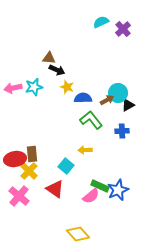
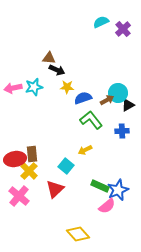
yellow star: rotated 16 degrees counterclockwise
blue semicircle: rotated 18 degrees counterclockwise
yellow arrow: rotated 24 degrees counterclockwise
red triangle: rotated 42 degrees clockwise
pink semicircle: moved 16 px right, 10 px down
